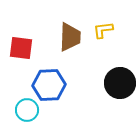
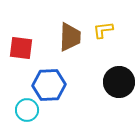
black circle: moved 1 px left, 1 px up
